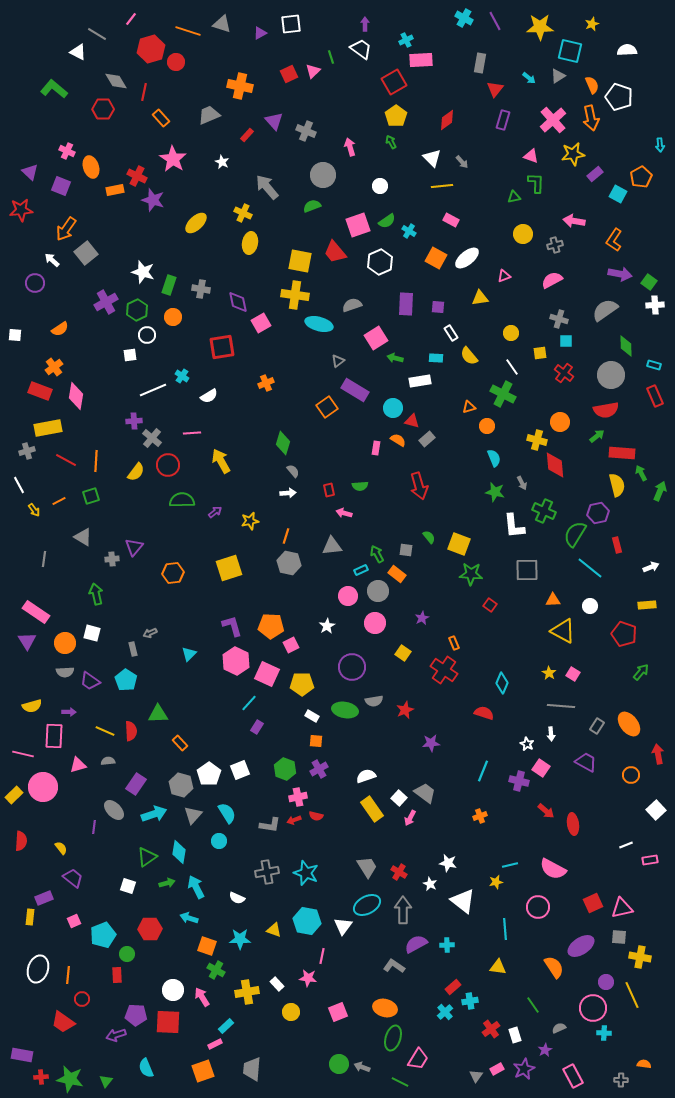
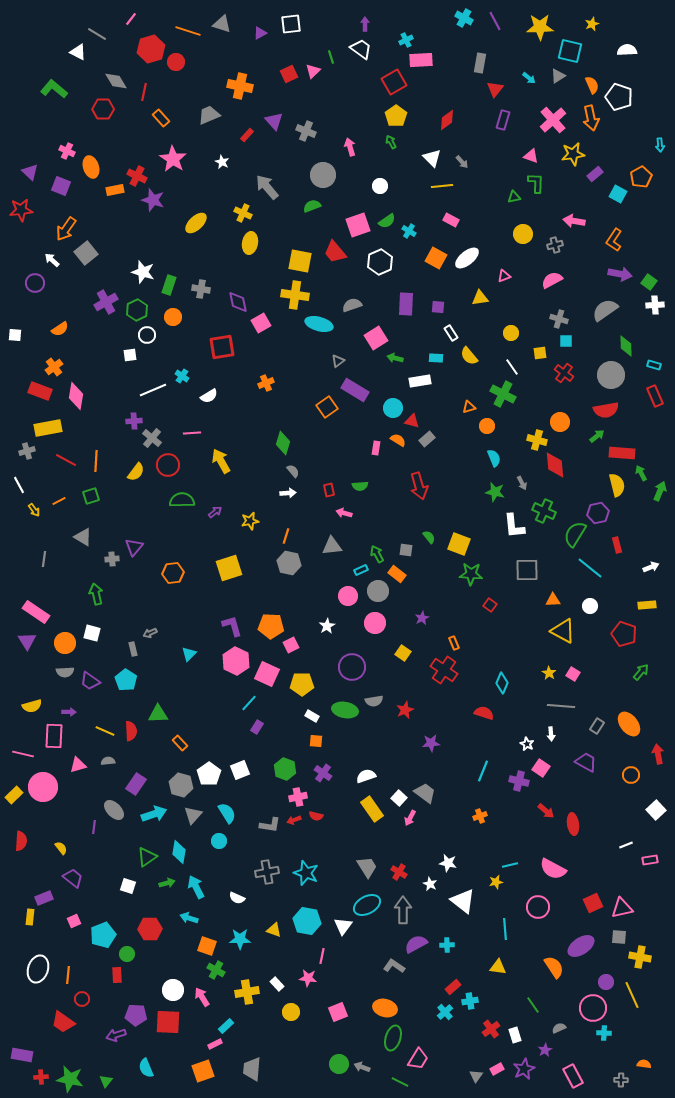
purple cross at (319, 769): moved 4 px right, 4 px down; rotated 24 degrees counterclockwise
